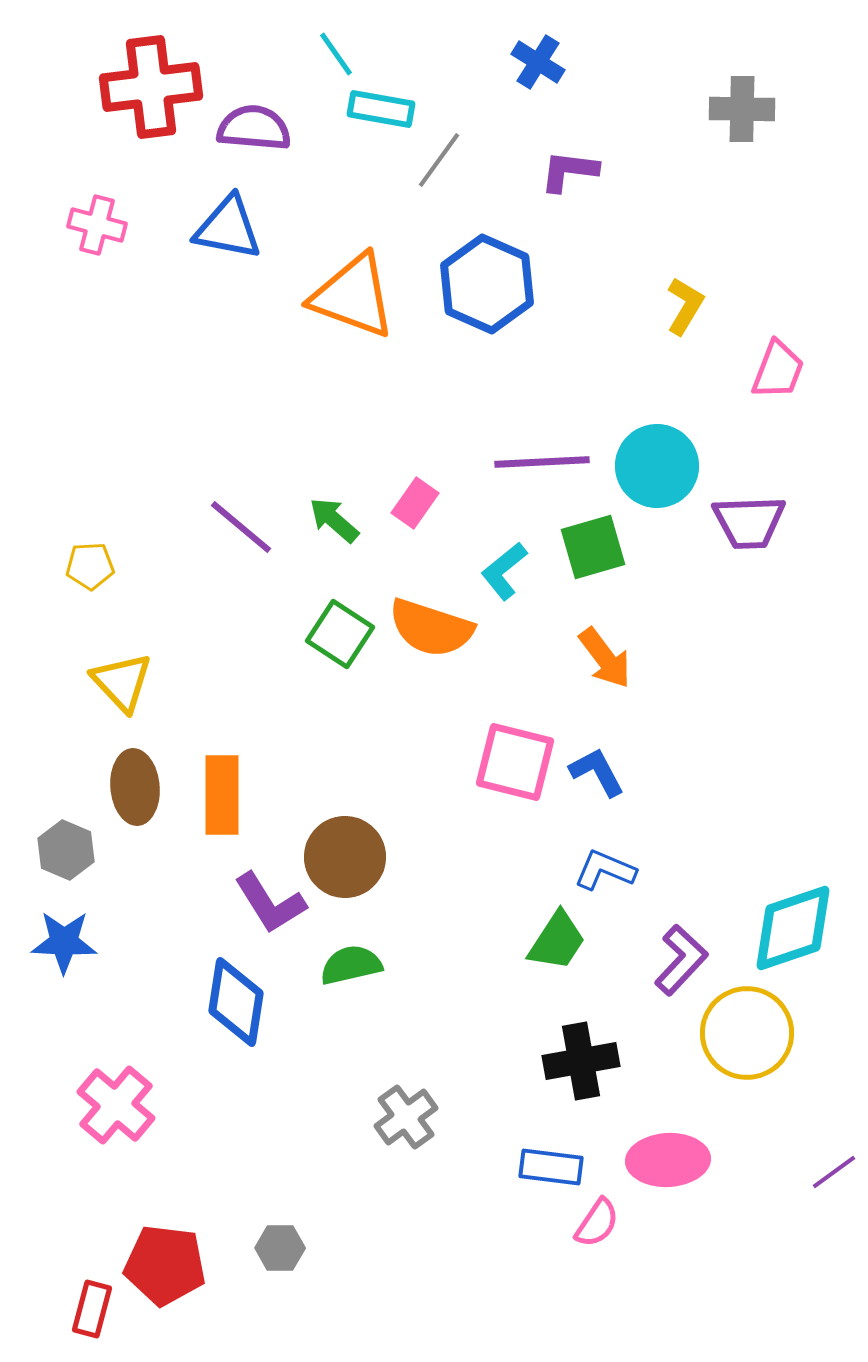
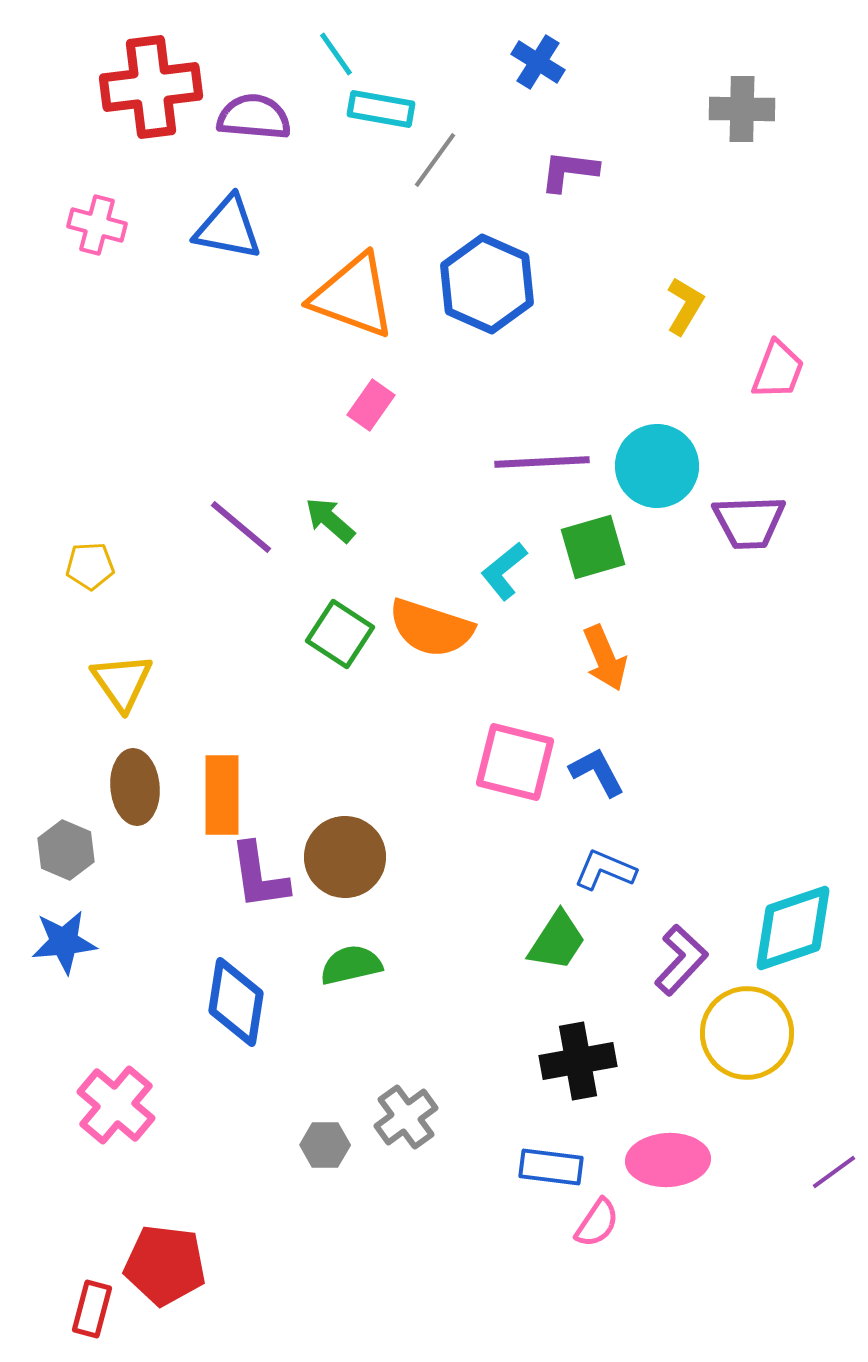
purple semicircle at (254, 128): moved 11 px up
gray line at (439, 160): moved 4 px left
pink rectangle at (415, 503): moved 44 px left, 98 px up
green arrow at (334, 520): moved 4 px left
orange arrow at (605, 658): rotated 14 degrees clockwise
yellow triangle at (122, 682): rotated 8 degrees clockwise
purple L-shape at (270, 903): moved 11 px left, 27 px up; rotated 24 degrees clockwise
blue star at (64, 942): rotated 8 degrees counterclockwise
black cross at (581, 1061): moved 3 px left
gray hexagon at (280, 1248): moved 45 px right, 103 px up
